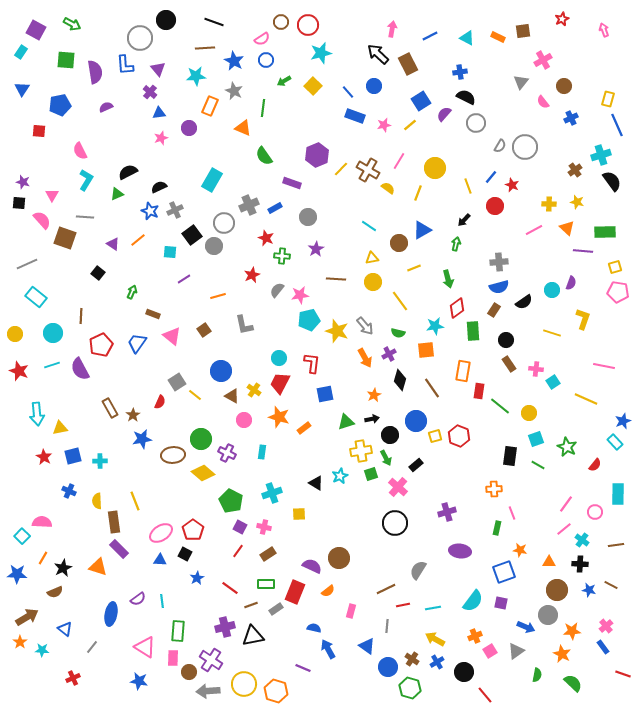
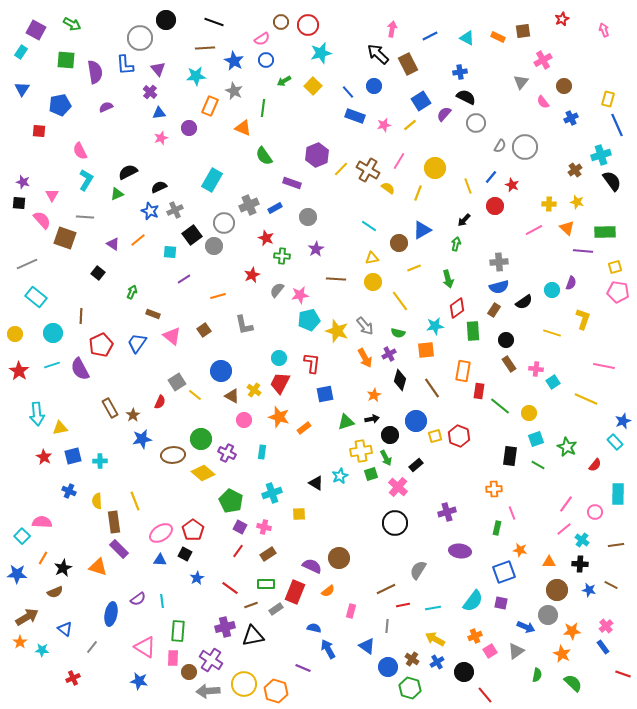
red star at (19, 371): rotated 12 degrees clockwise
